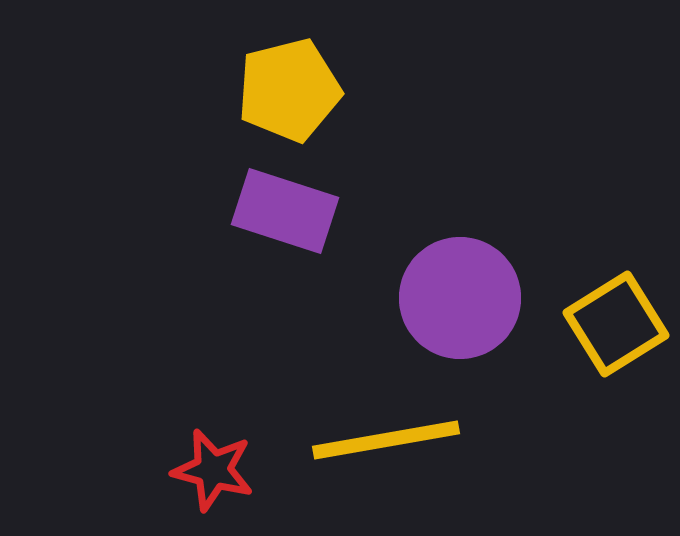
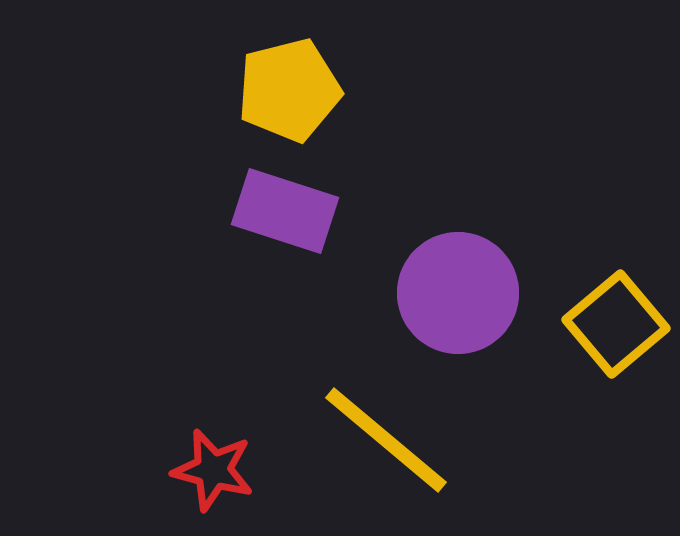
purple circle: moved 2 px left, 5 px up
yellow square: rotated 8 degrees counterclockwise
yellow line: rotated 50 degrees clockwise
